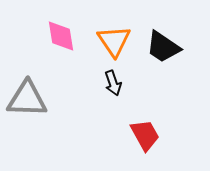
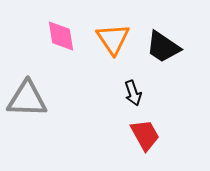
orange triangle: moved 1 px left, 2 px up
black arrow: moved 20 px right, 10 px down
